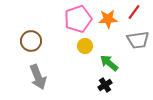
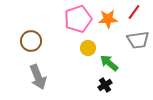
yellow circle: moved 3 px right, 2 px down
